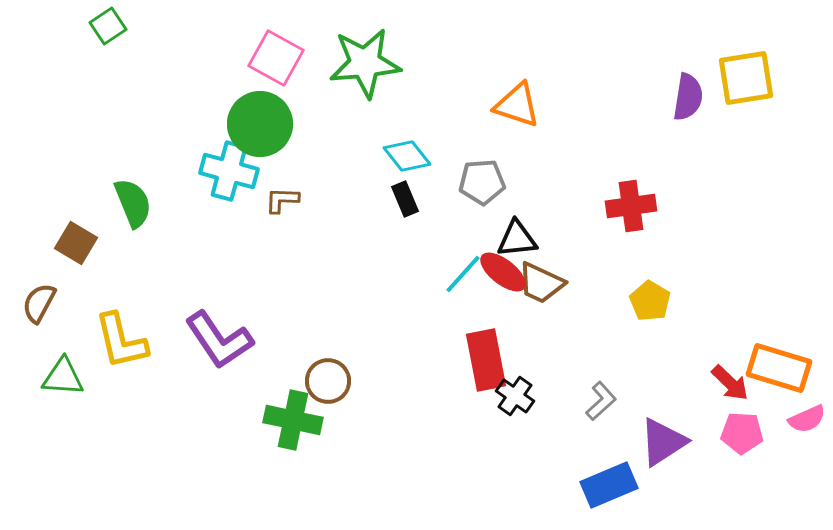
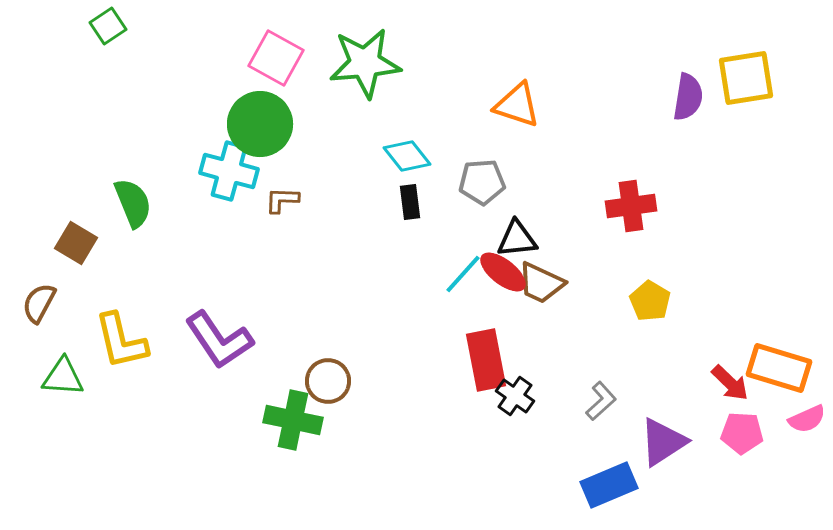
black rectangle: moved 5 px right, 3 px down; rotated 16 degrees clockwise
